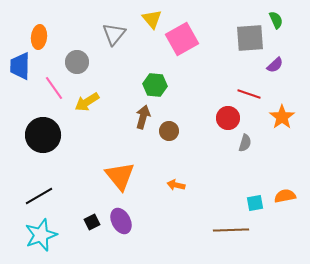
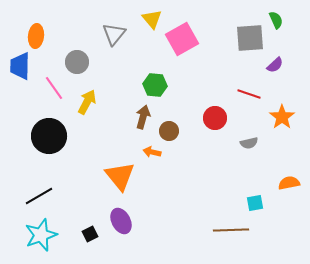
orange ellipse: moved 3 px left, 1 px up
yellow arrow: rotated 150 degrees clockwise
red circle: moved 13 px left
black circle: moved 6 px right, 1 px down
gray semicircle: moved 4 px right; rotated 60 degrees clockwise
orange arrow: moved 24 px left, 33 px up
orange semicircle: moved 4 px right, 13 px up
black square: moved 2 px left, 12 px down
